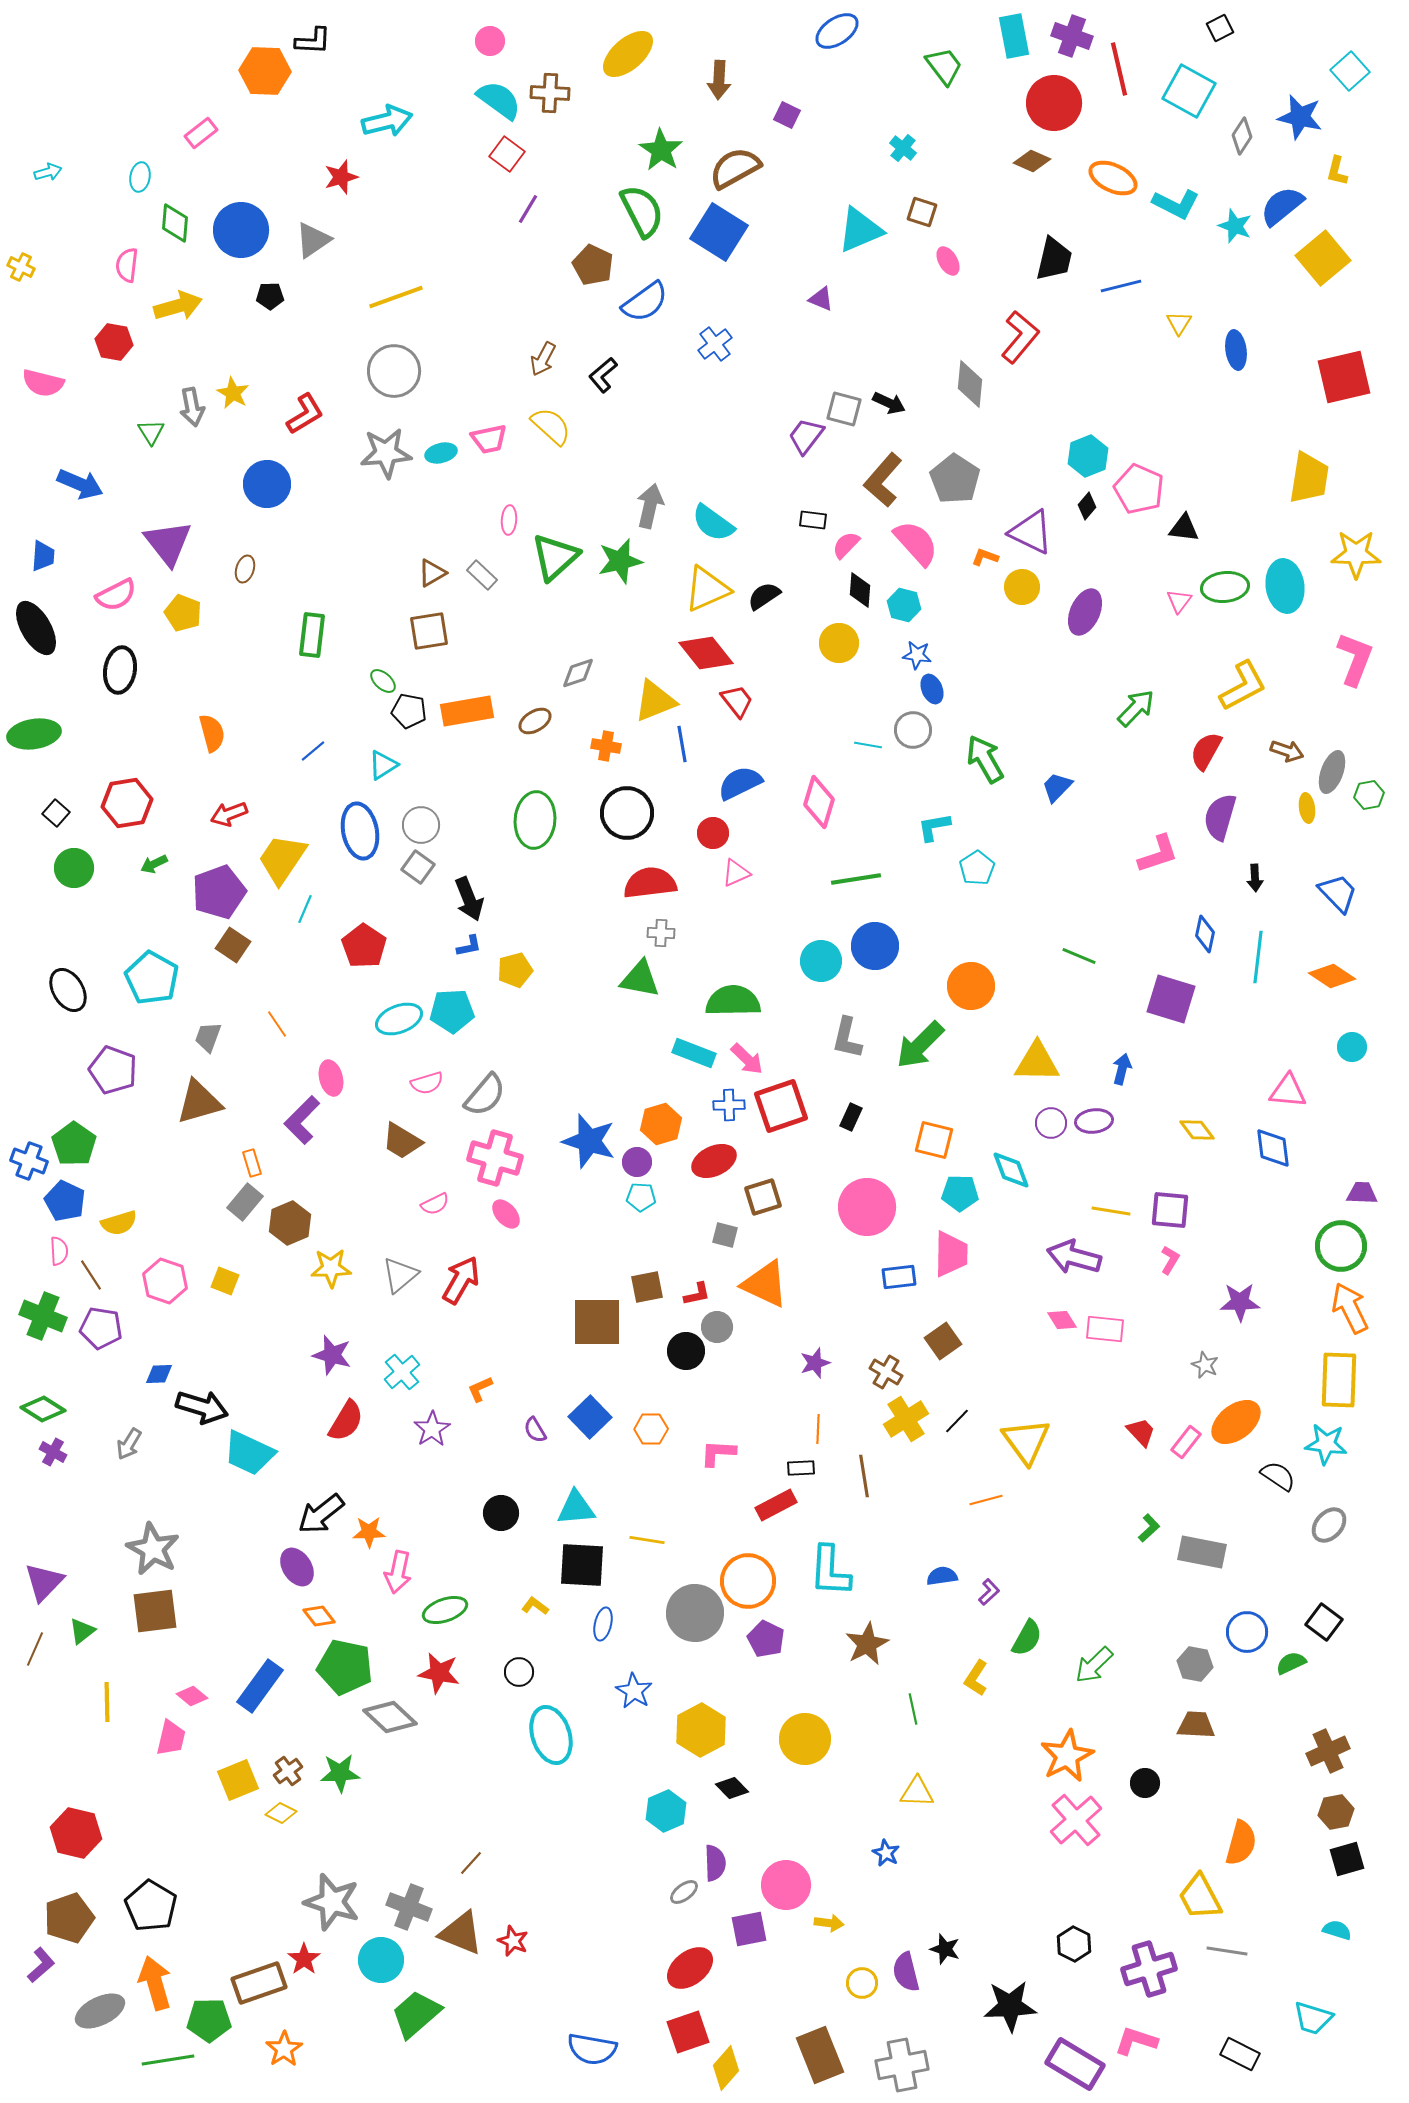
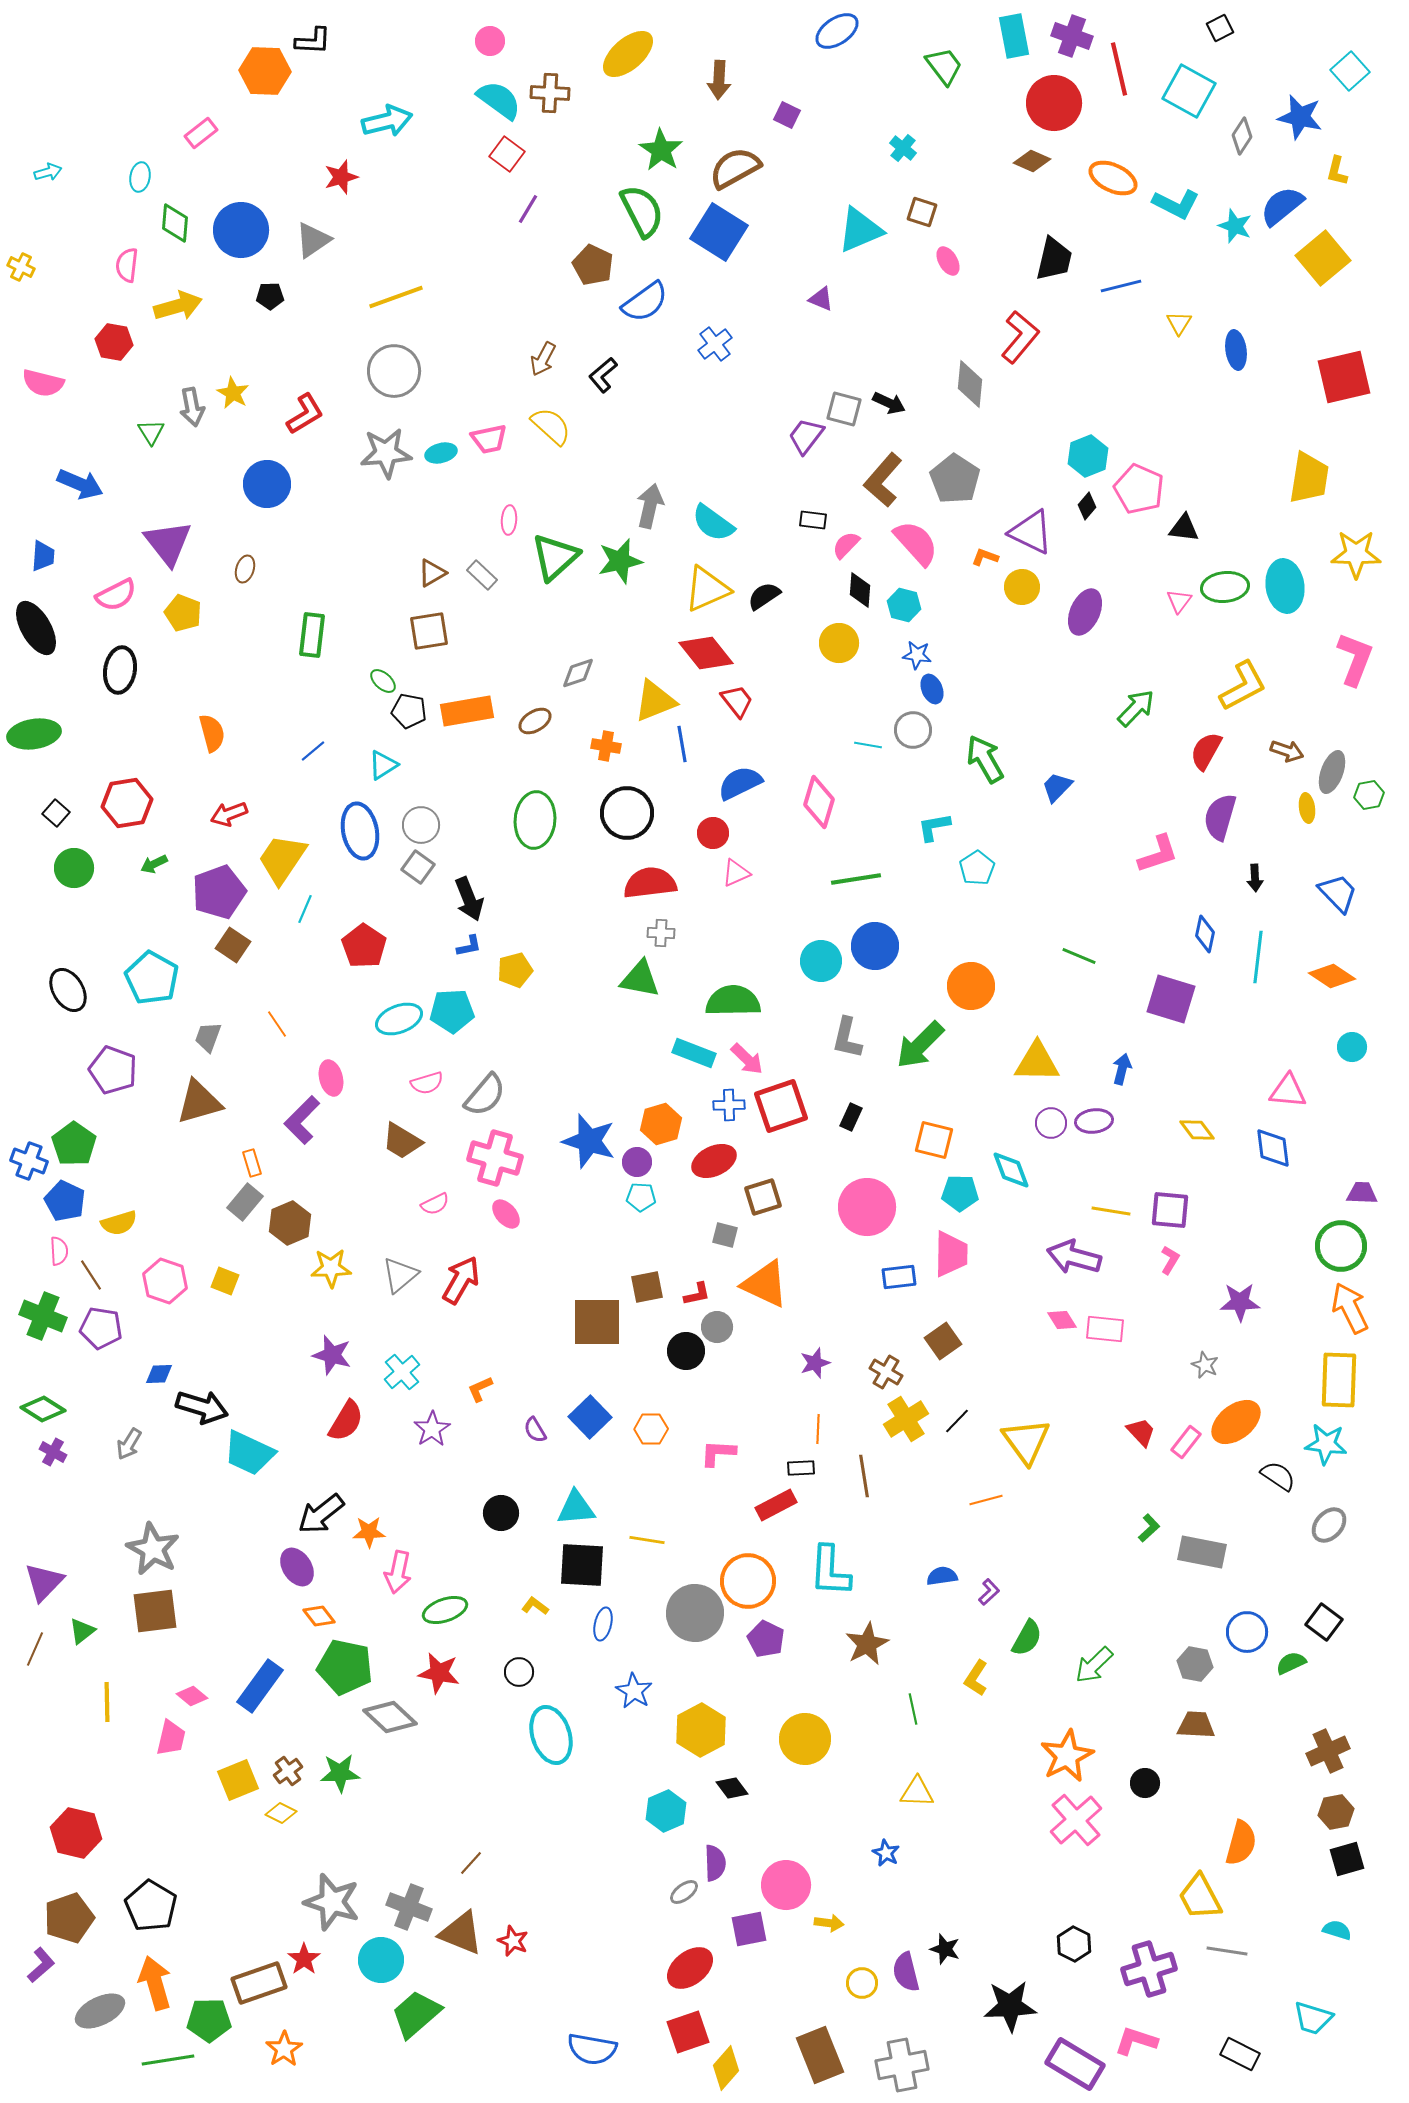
black diamond at (732, 1788): rotated 8 degrees clockwise
